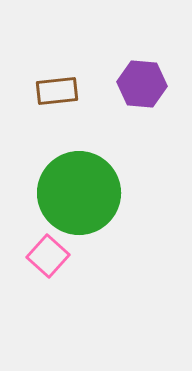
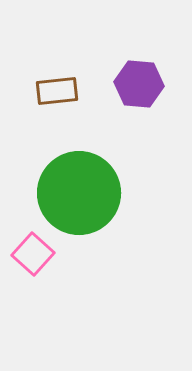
purple hexagon: moved 3 px left
pink square: moved 15 px left, 2 px up
